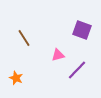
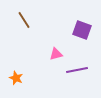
brown line: moved 18 px up
pink triangle: moved 2 px left, 1 px up
purple line: rotated 35 degrees clockwise
